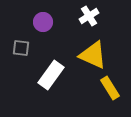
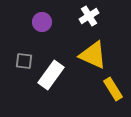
purple circle: moved 1 px left
gray square: moved 3 px right, 13 px down
yellow rectangle: moved 3 px right, 1 px down
